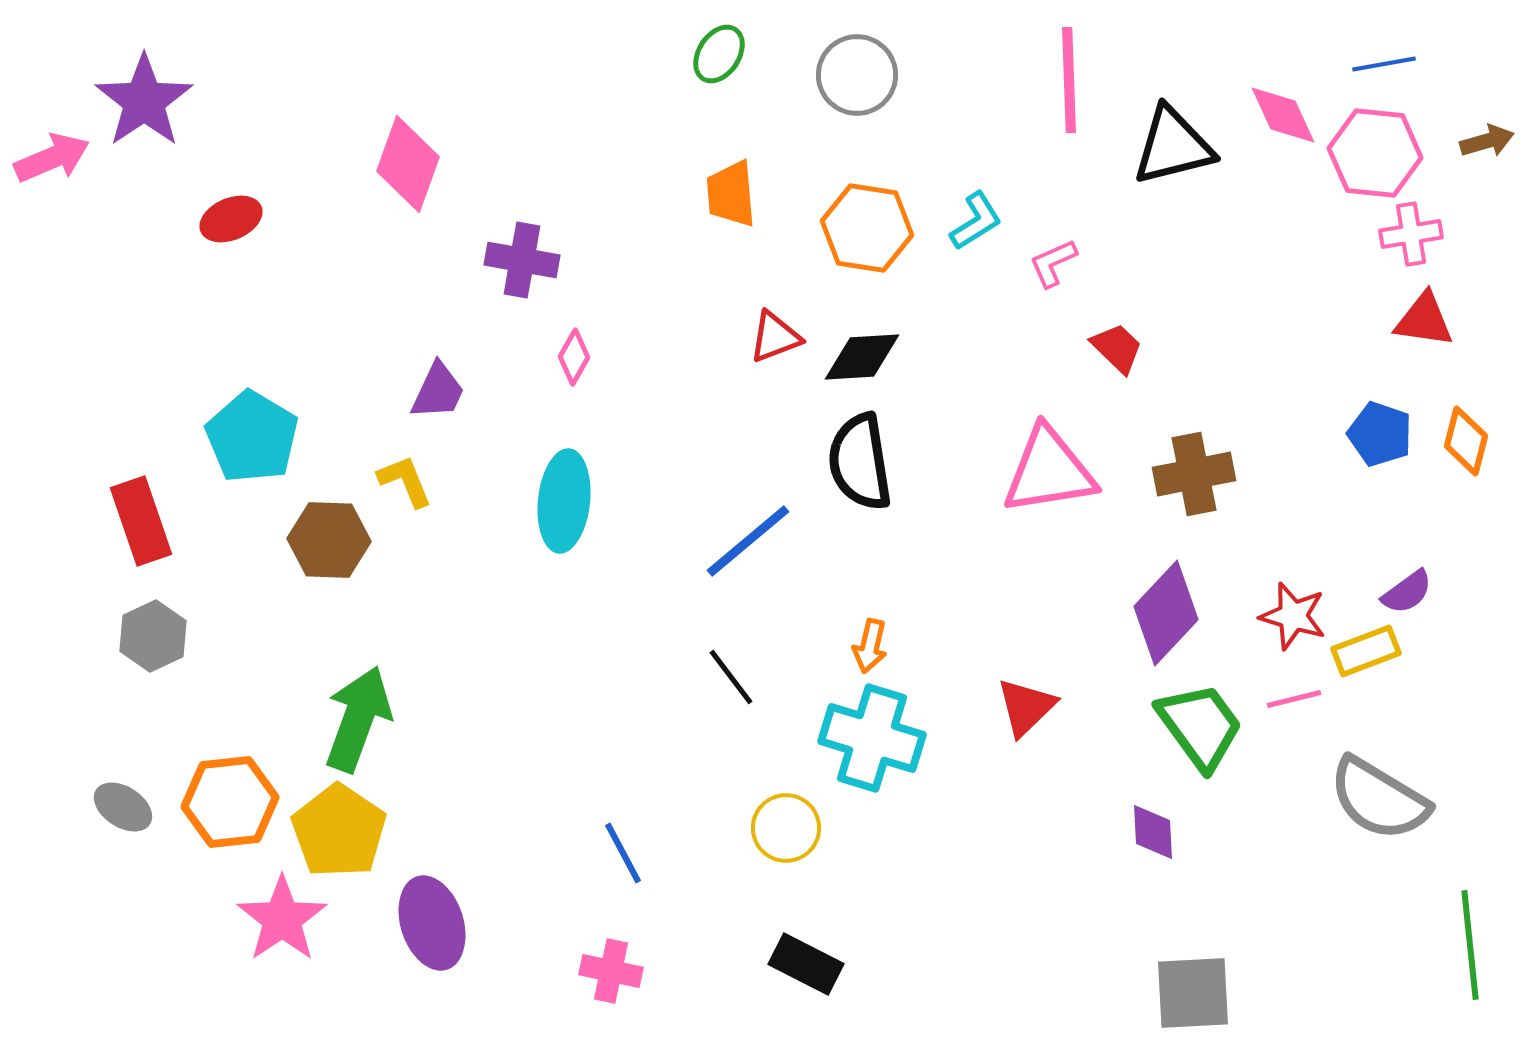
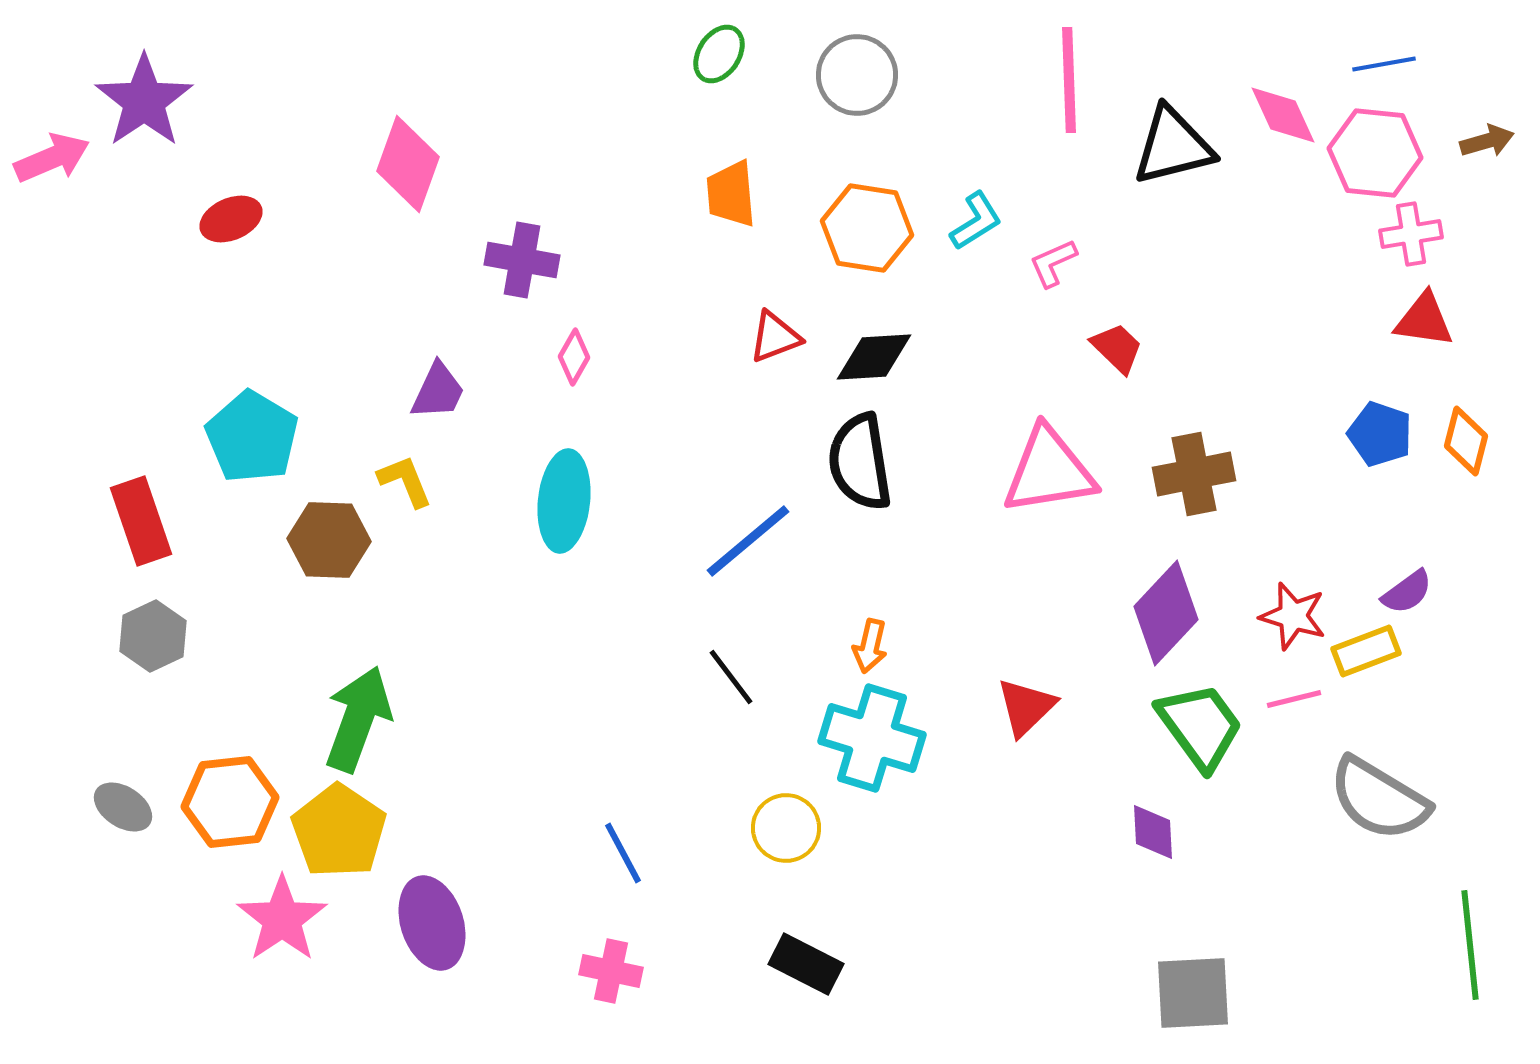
black diamond at (862, 357): moved 12 px right
